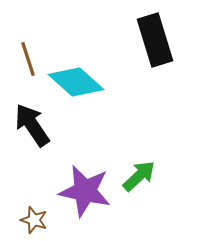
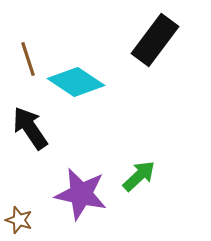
black rectangle: rotated 54 degrees clockwise
cyan diamond: rotated 8 degrees counterclockwise
black arrow: moved 2 px left, 3 px down
purple star: moved 4 px left, 3 px down
brown star: moved 15 px left
